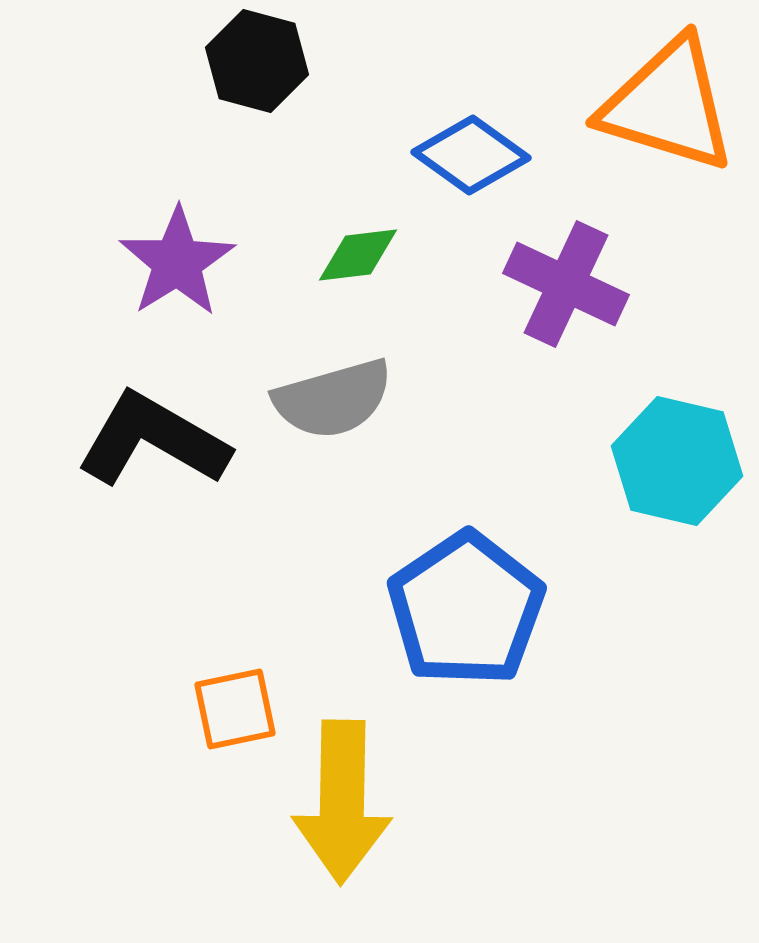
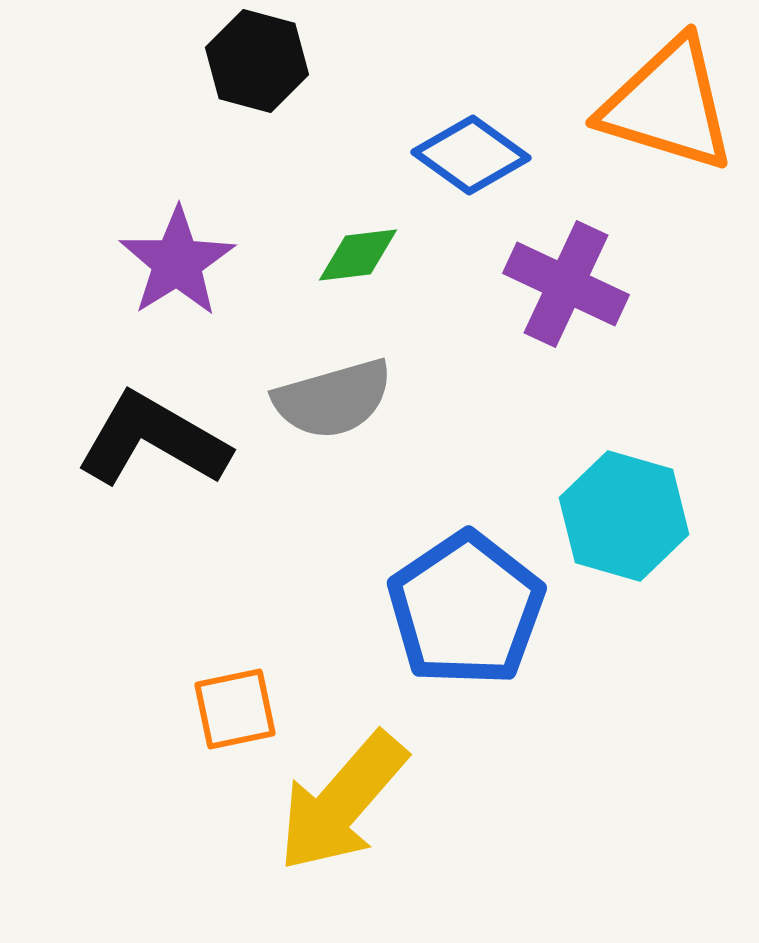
cyan hexagon: moved 53 px left, 55 px down; rotated 3 degrees clockwise
yellow arrow: rotated 40 degrees clockwise
